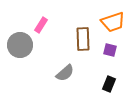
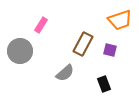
orange trapezoid: moved 7 px right, 2 px up
brown rectangle: moved 5 px down; rotated 30 degrees clockwise
gray circle: moved 6 px down
black rectangle: moved 5 px left; rotated 42 degrees counterclockwise
